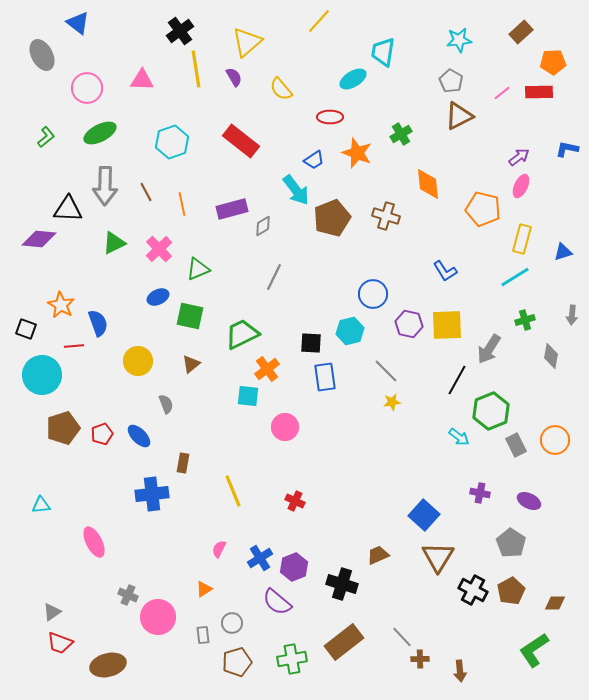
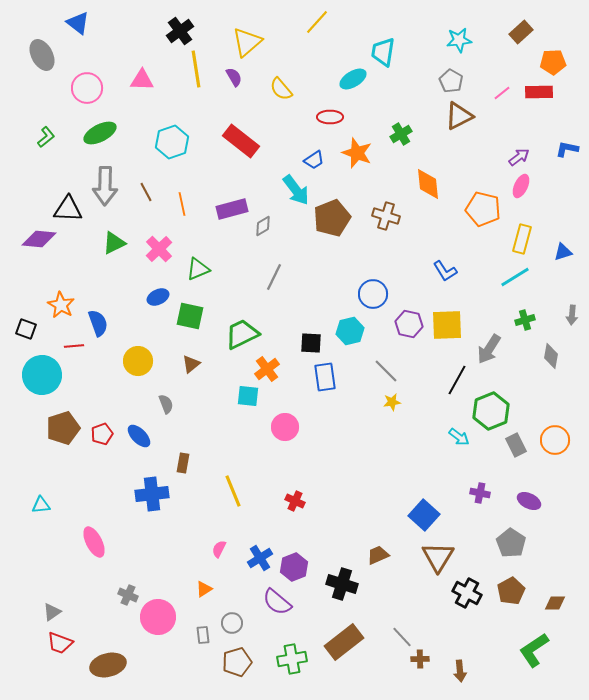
yellow line at (319, 21): moved 2 px left, 1 px down
black cross at (473, 590): moved 6 px left, 3 px down
